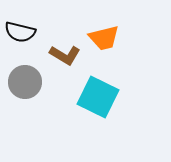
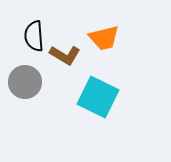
black semicircle: moved 14 px right, 4 px down; rotated 72 degrees clockwise
